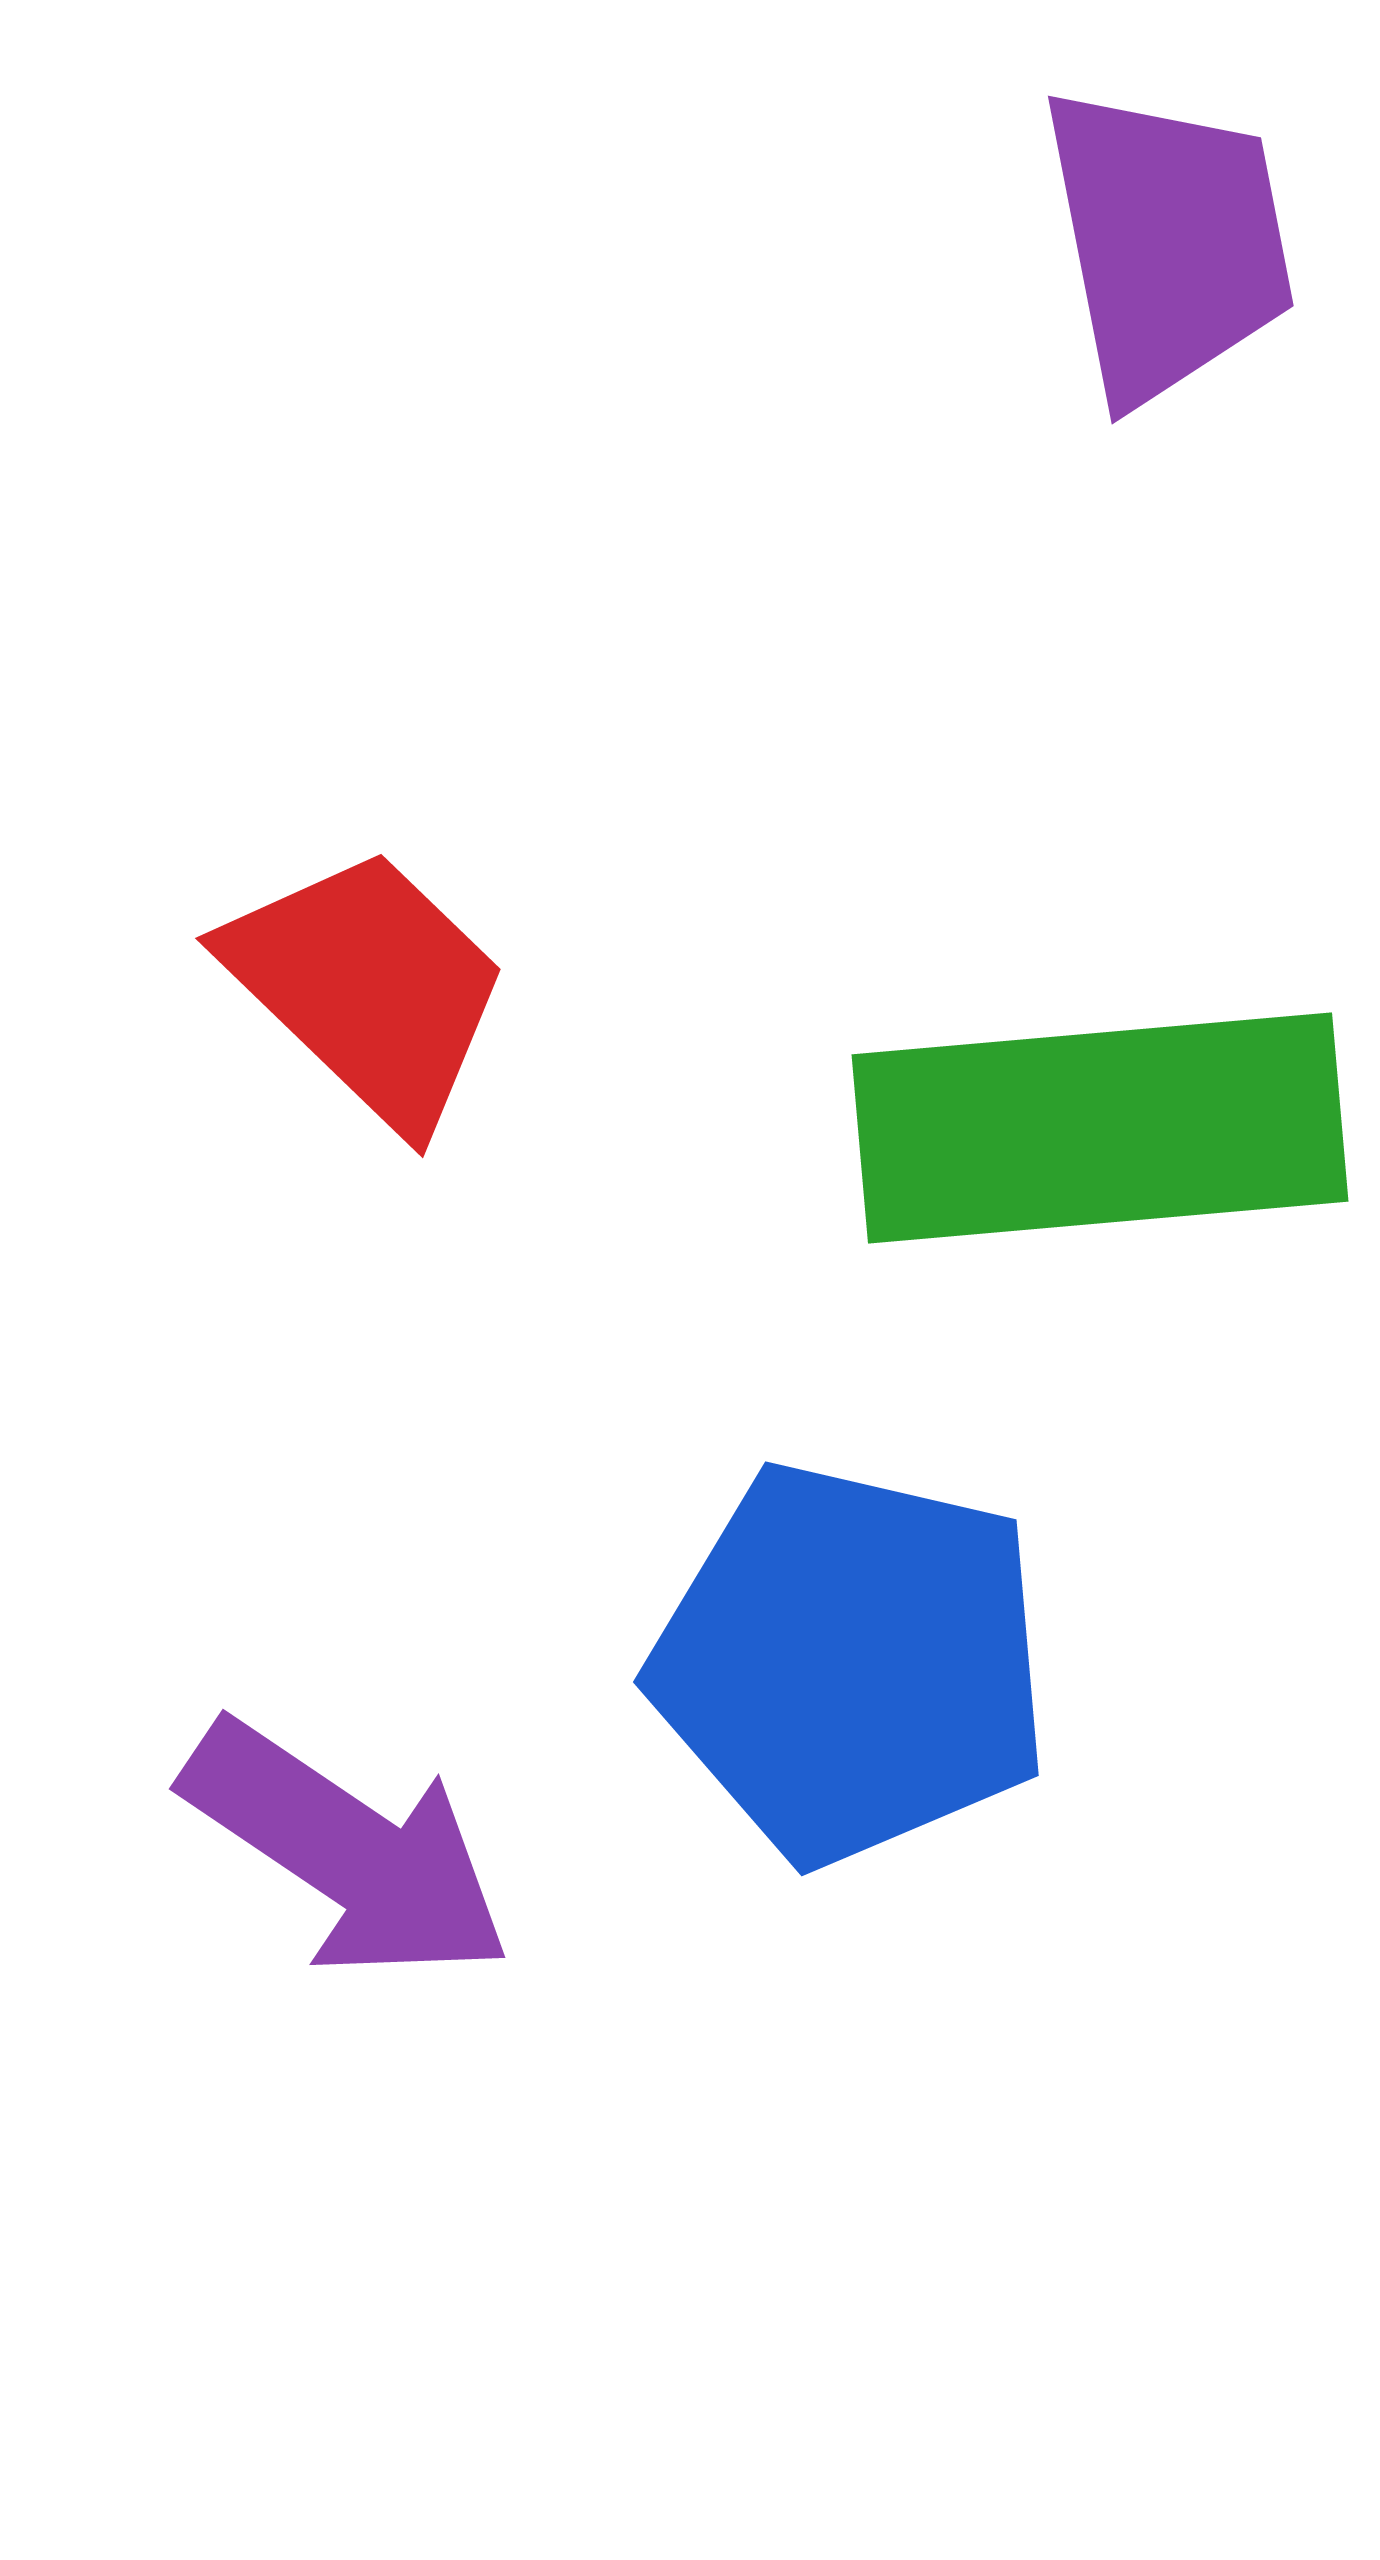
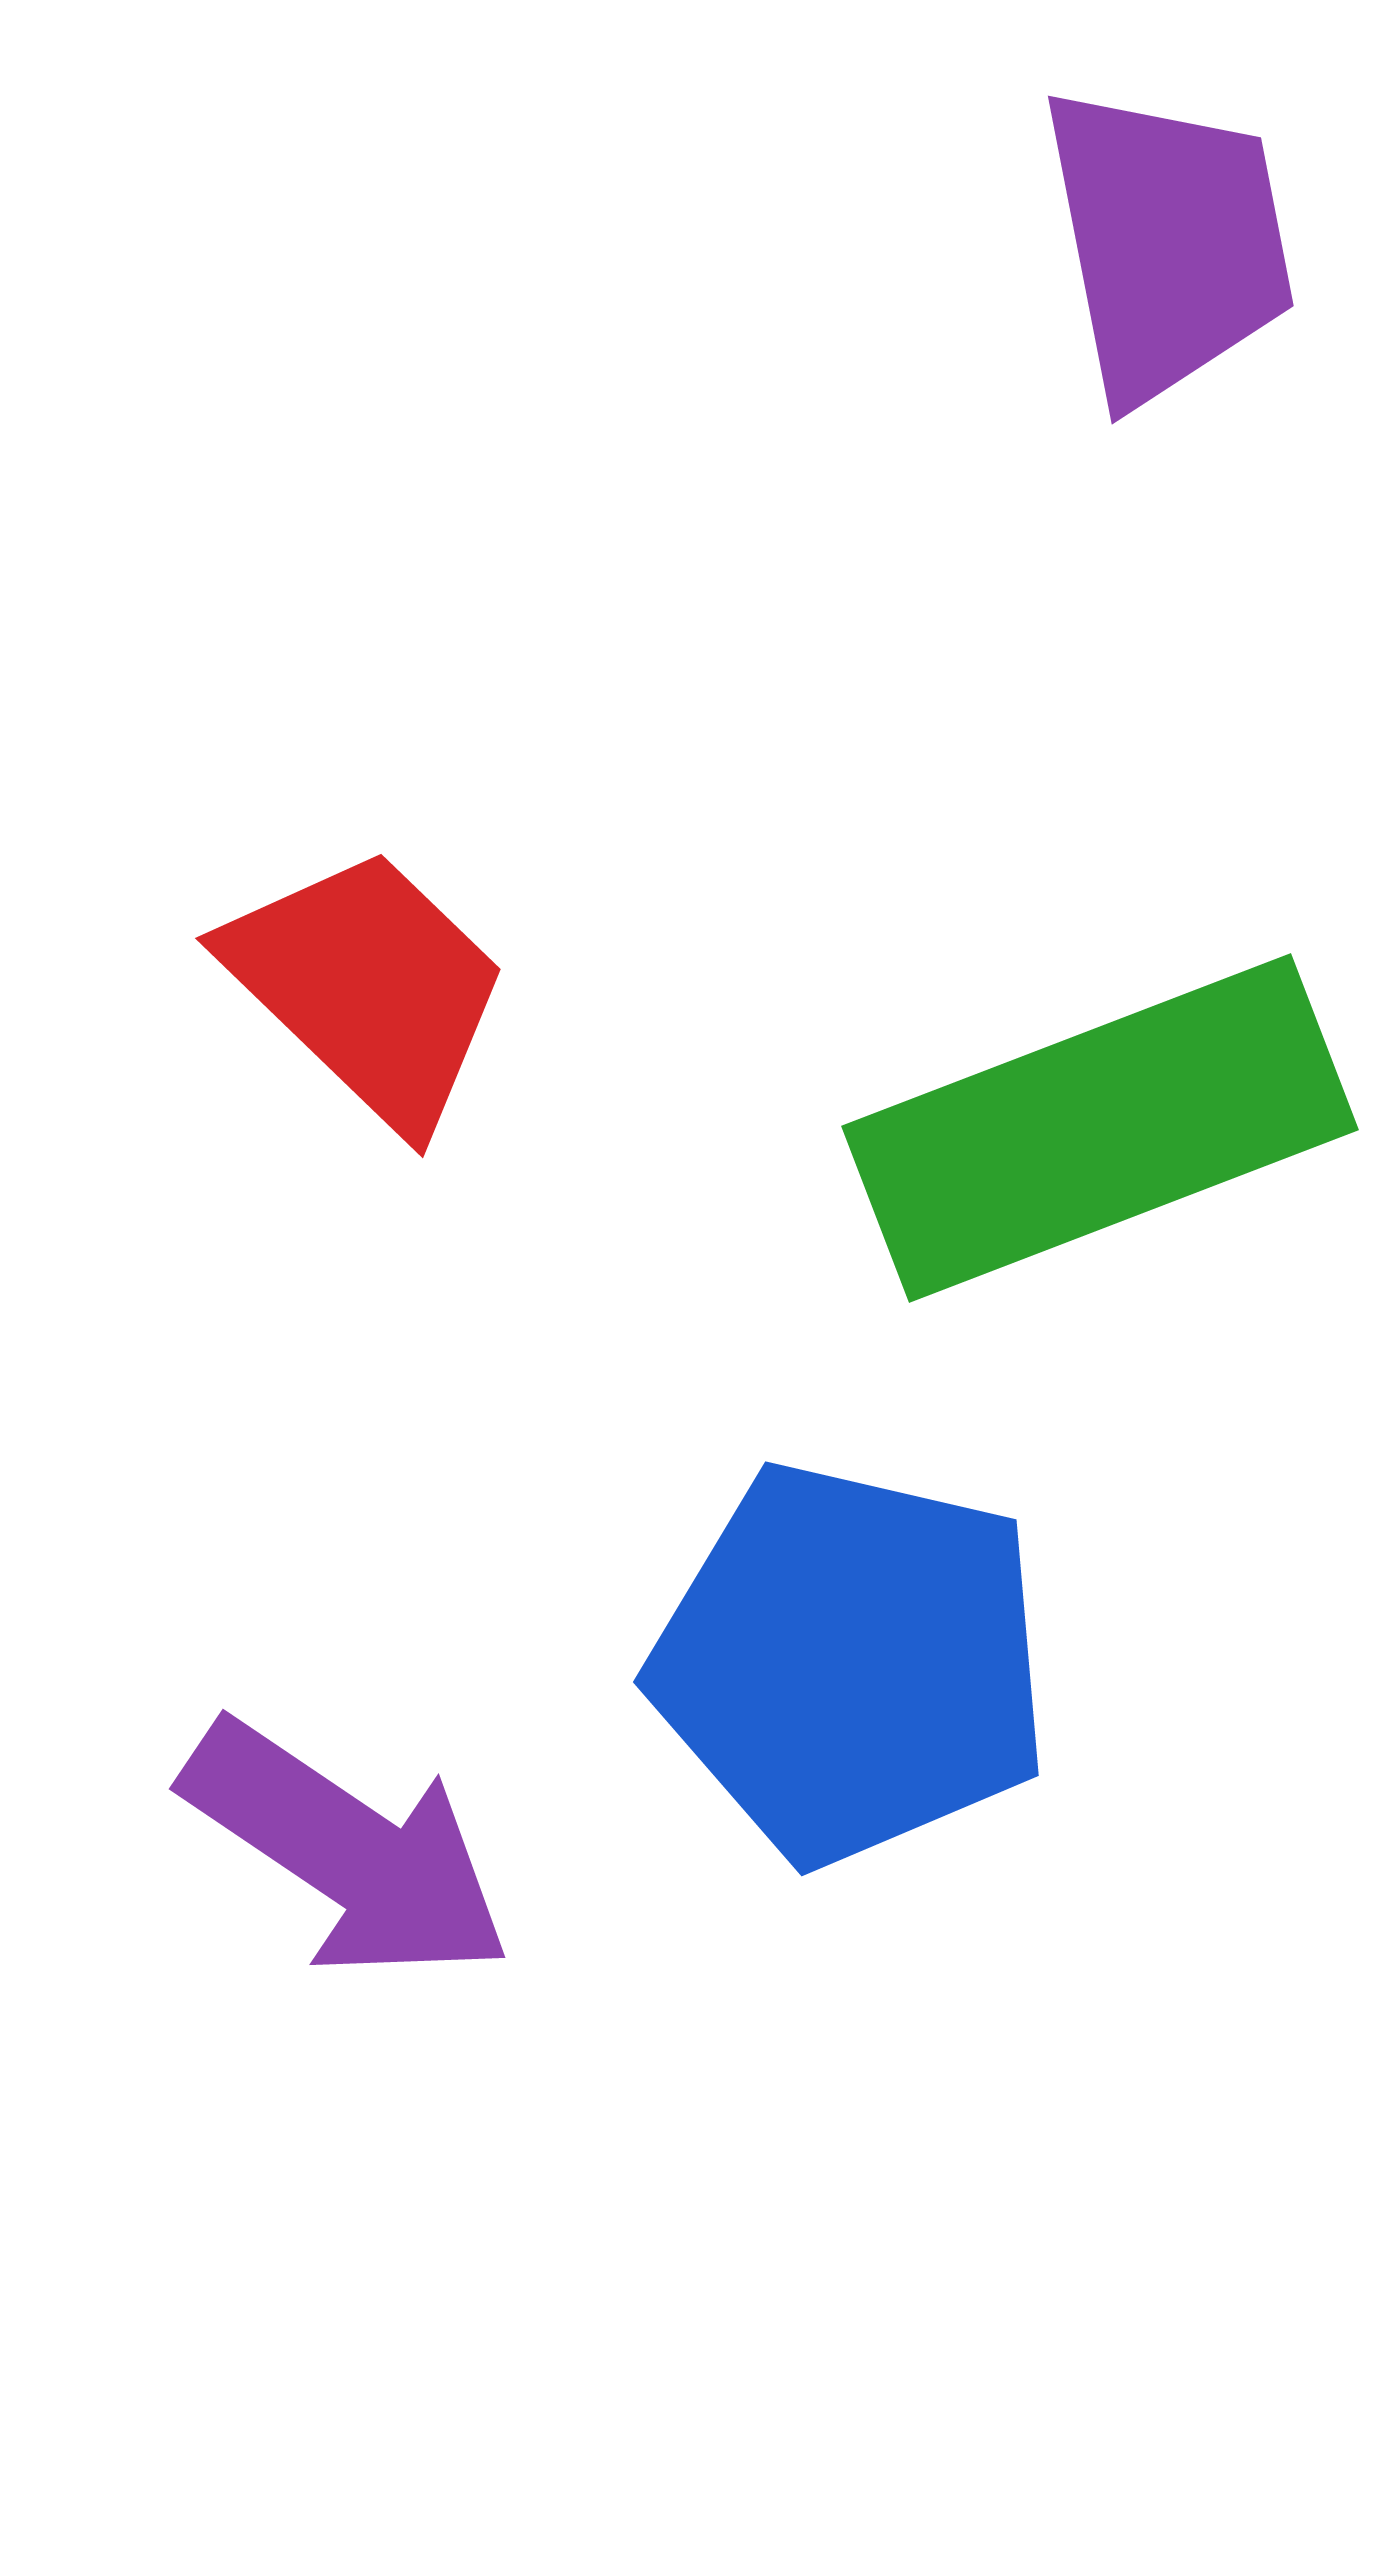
green rectangle: rotated 16 degrees counterclockwise
